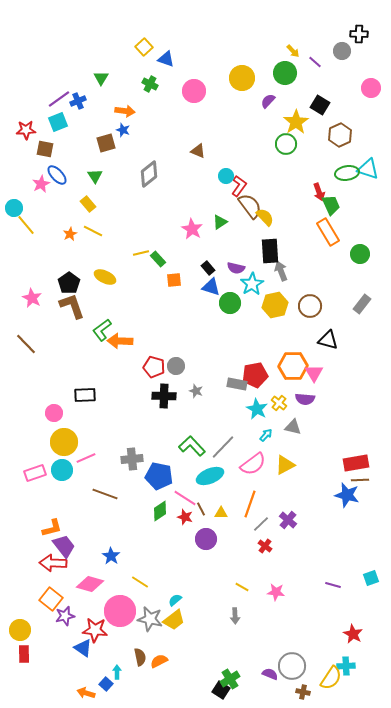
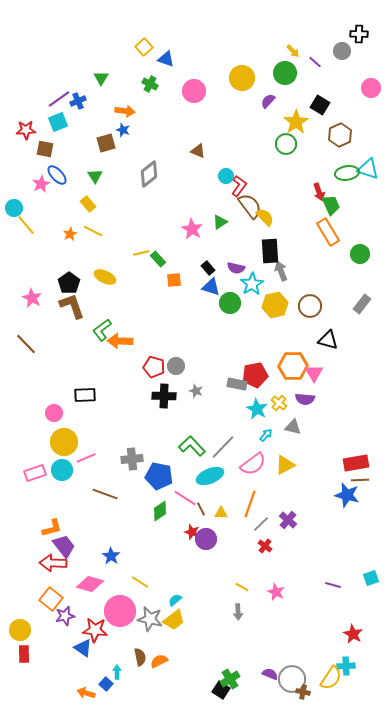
red star at (185, 517): moved 7 px right, 15 px down
pink star at (276, 592): rotated 18 degrees clockwise
gray arrow at (235, 616): moved 3 px right, 4 px up
gray circle at (292, 666): moved 13 px down
